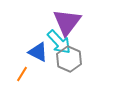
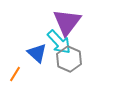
blue triangle: moved 1 px left, 1 px down; rotated 15 degrees clockwise
orange line: moved 7 px left
